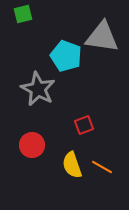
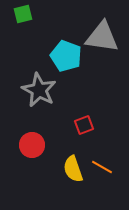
gray star: moved 1 px right, 1 px down
yellow semicircle: moved 1 px right, 4 px down
